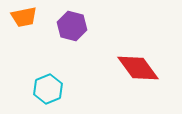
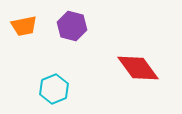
orange trapezoid: moved 9 px down
cyan hexagon: moved 6 px right
